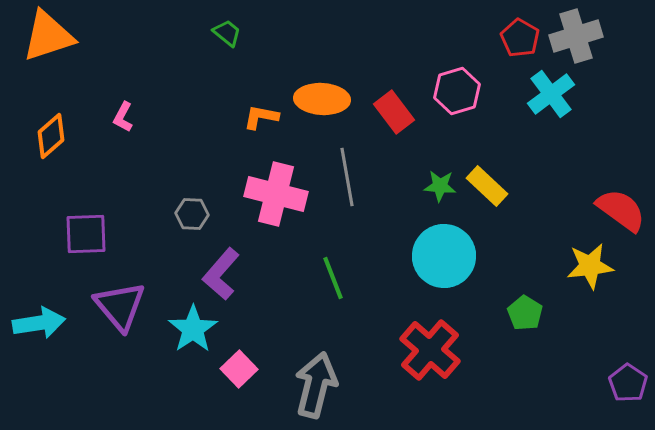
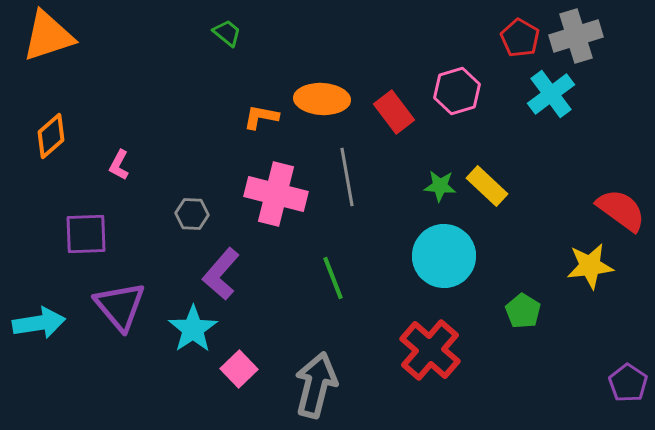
pink L-shape: moved 4 px left, 48 px down
green pentagon: moved 2 px left, 2 px up
